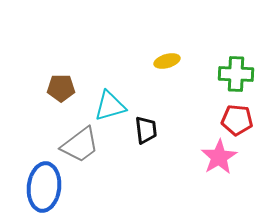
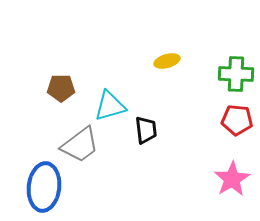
pink star: moved 13 px right, 22 px down
